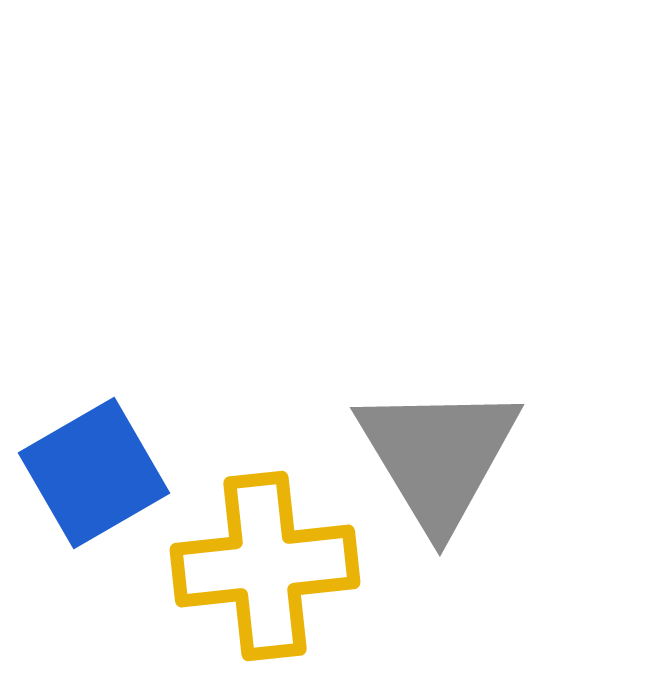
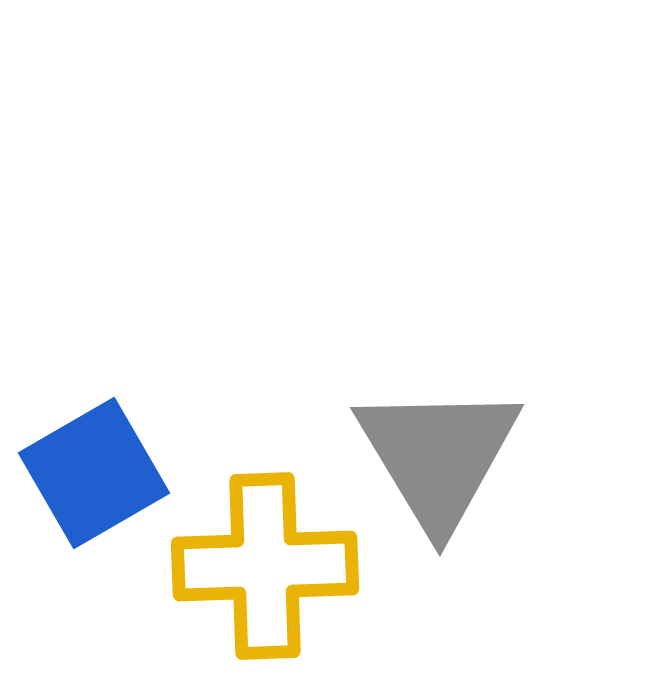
yellow cross: rotated 4 degrees clockwise
